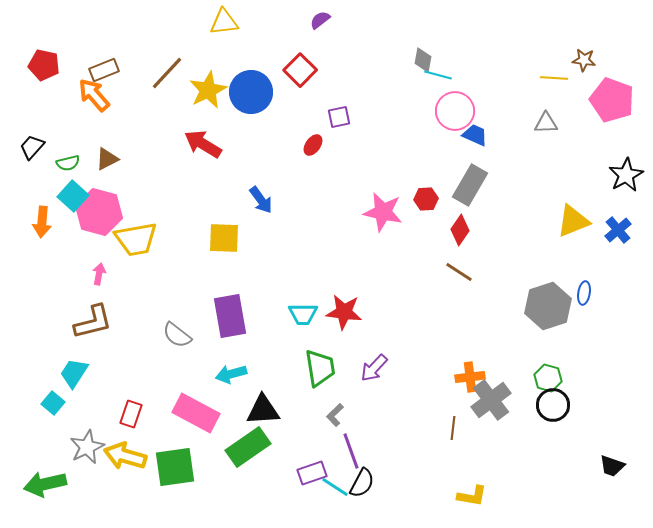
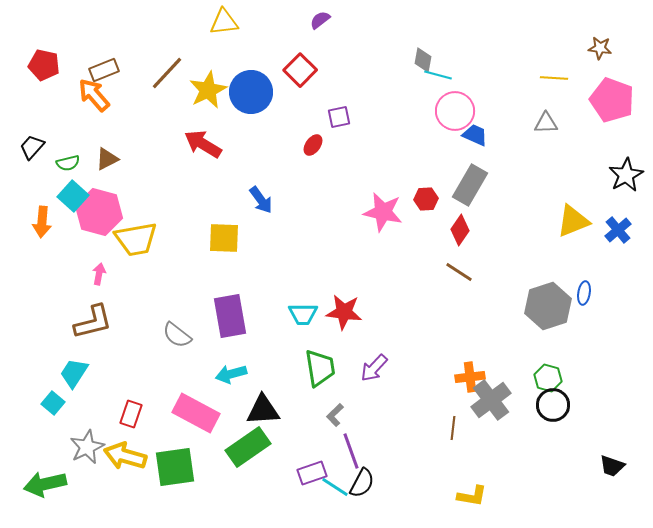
brown star at (584, 60): moved 16 px right, 12 px up
